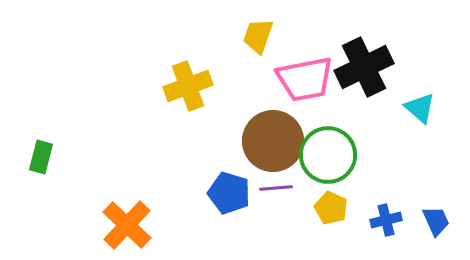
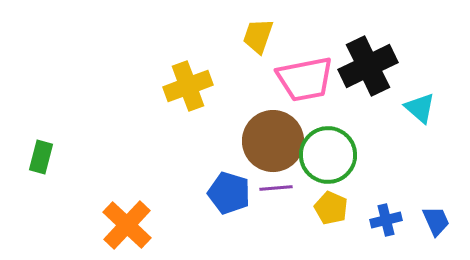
black cross: moved 4 px right, 1 px up
